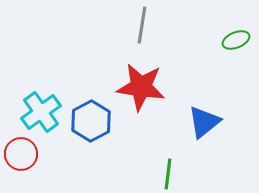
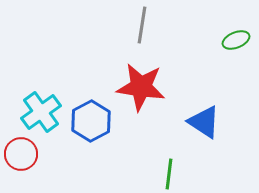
blue triangle: rotated 48 degrees counterclockwise
green line: moved 1 px right
